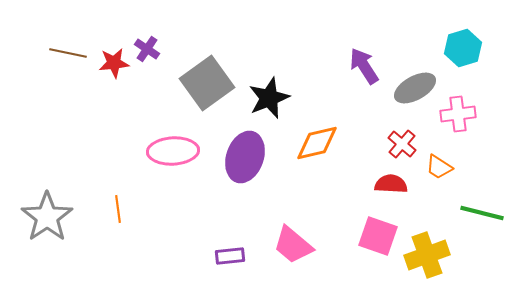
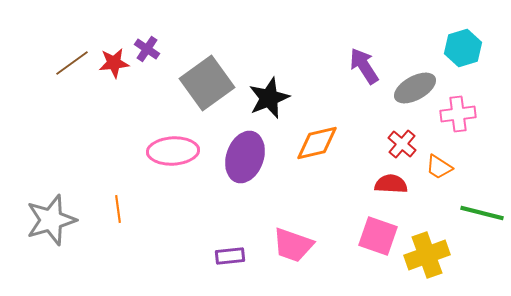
brown line: moved 4 px right, 10 px down; rotated 48 degrees counterclockwise
gray star: moved 4 px right, 3 px down; rotated 18 degrees clockwise
pink trapezoid: rotated 21 degrees counterclockwise
